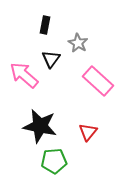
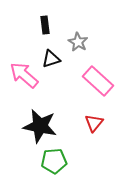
black rectangle: rotated 18 degrees counterclockwise
gray star: moved 1 px up
black triangle: rotated 36 degrees clockwise
red triangle: moved 6 px right, 9 px up
